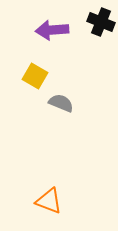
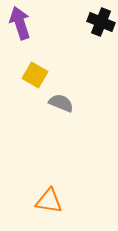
purple arrow: moved 32 px left, 7 px up; rotated 76 degrees clockwise
yellow square: moved 1 px up
orange triangle: rotated 12 degrees counterclockwise
